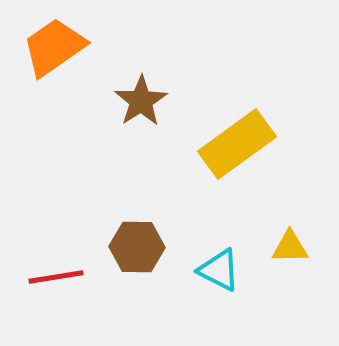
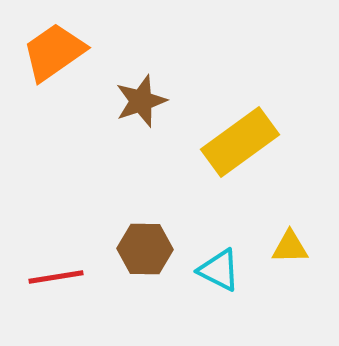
orange trapezoid: moved 5 px down
brown star: rotated 14 degrees clockwise
yellow rectangle: moved 3 px right, 2 px up
brown hexagon: moved 8 px right, 2 px down
